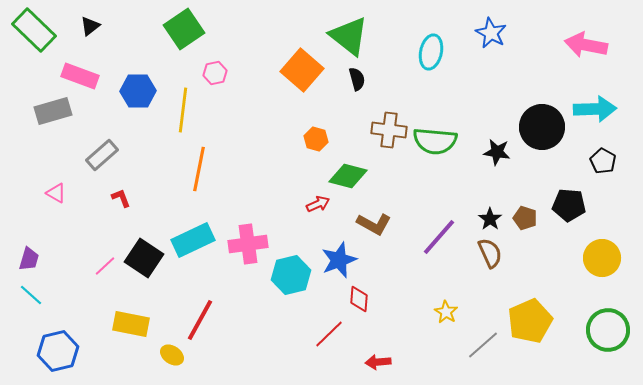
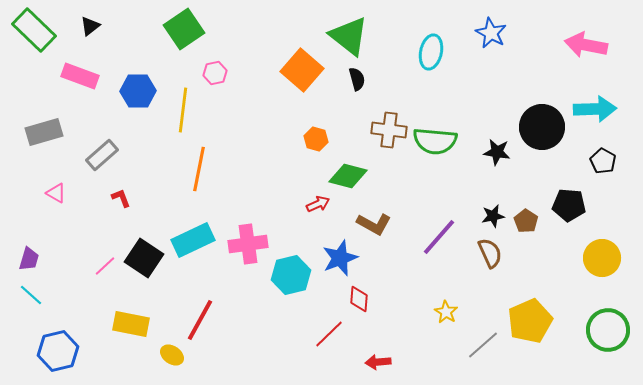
gray rectangle at (53, 111): moved 9 px left, 21 px down
brown pentagon at (525, 218): moved 1 px right, 3 px down; rotated 15 degrees clockwise
black star at (490, 219): moved 3 px right, 3 px up; rotated 25 degrees clockwise
blue star at (339, 260): moved 1 px right, 2 px up
